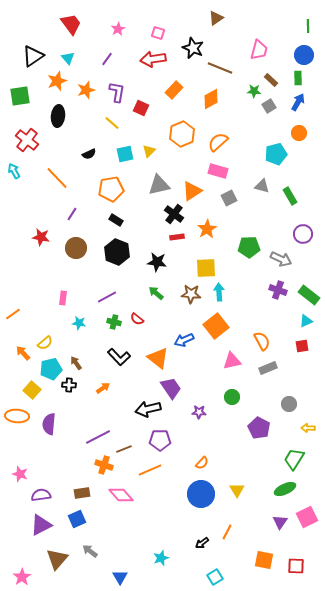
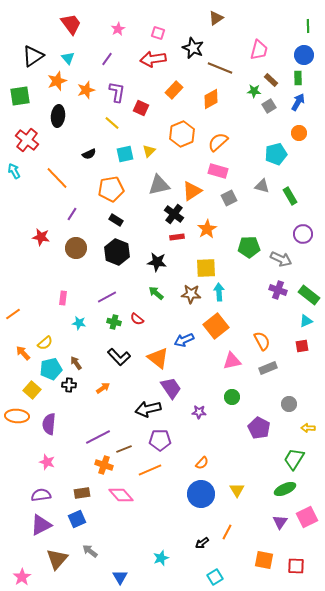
pink star at (20, 474): moved 27 px right, 12 px up
